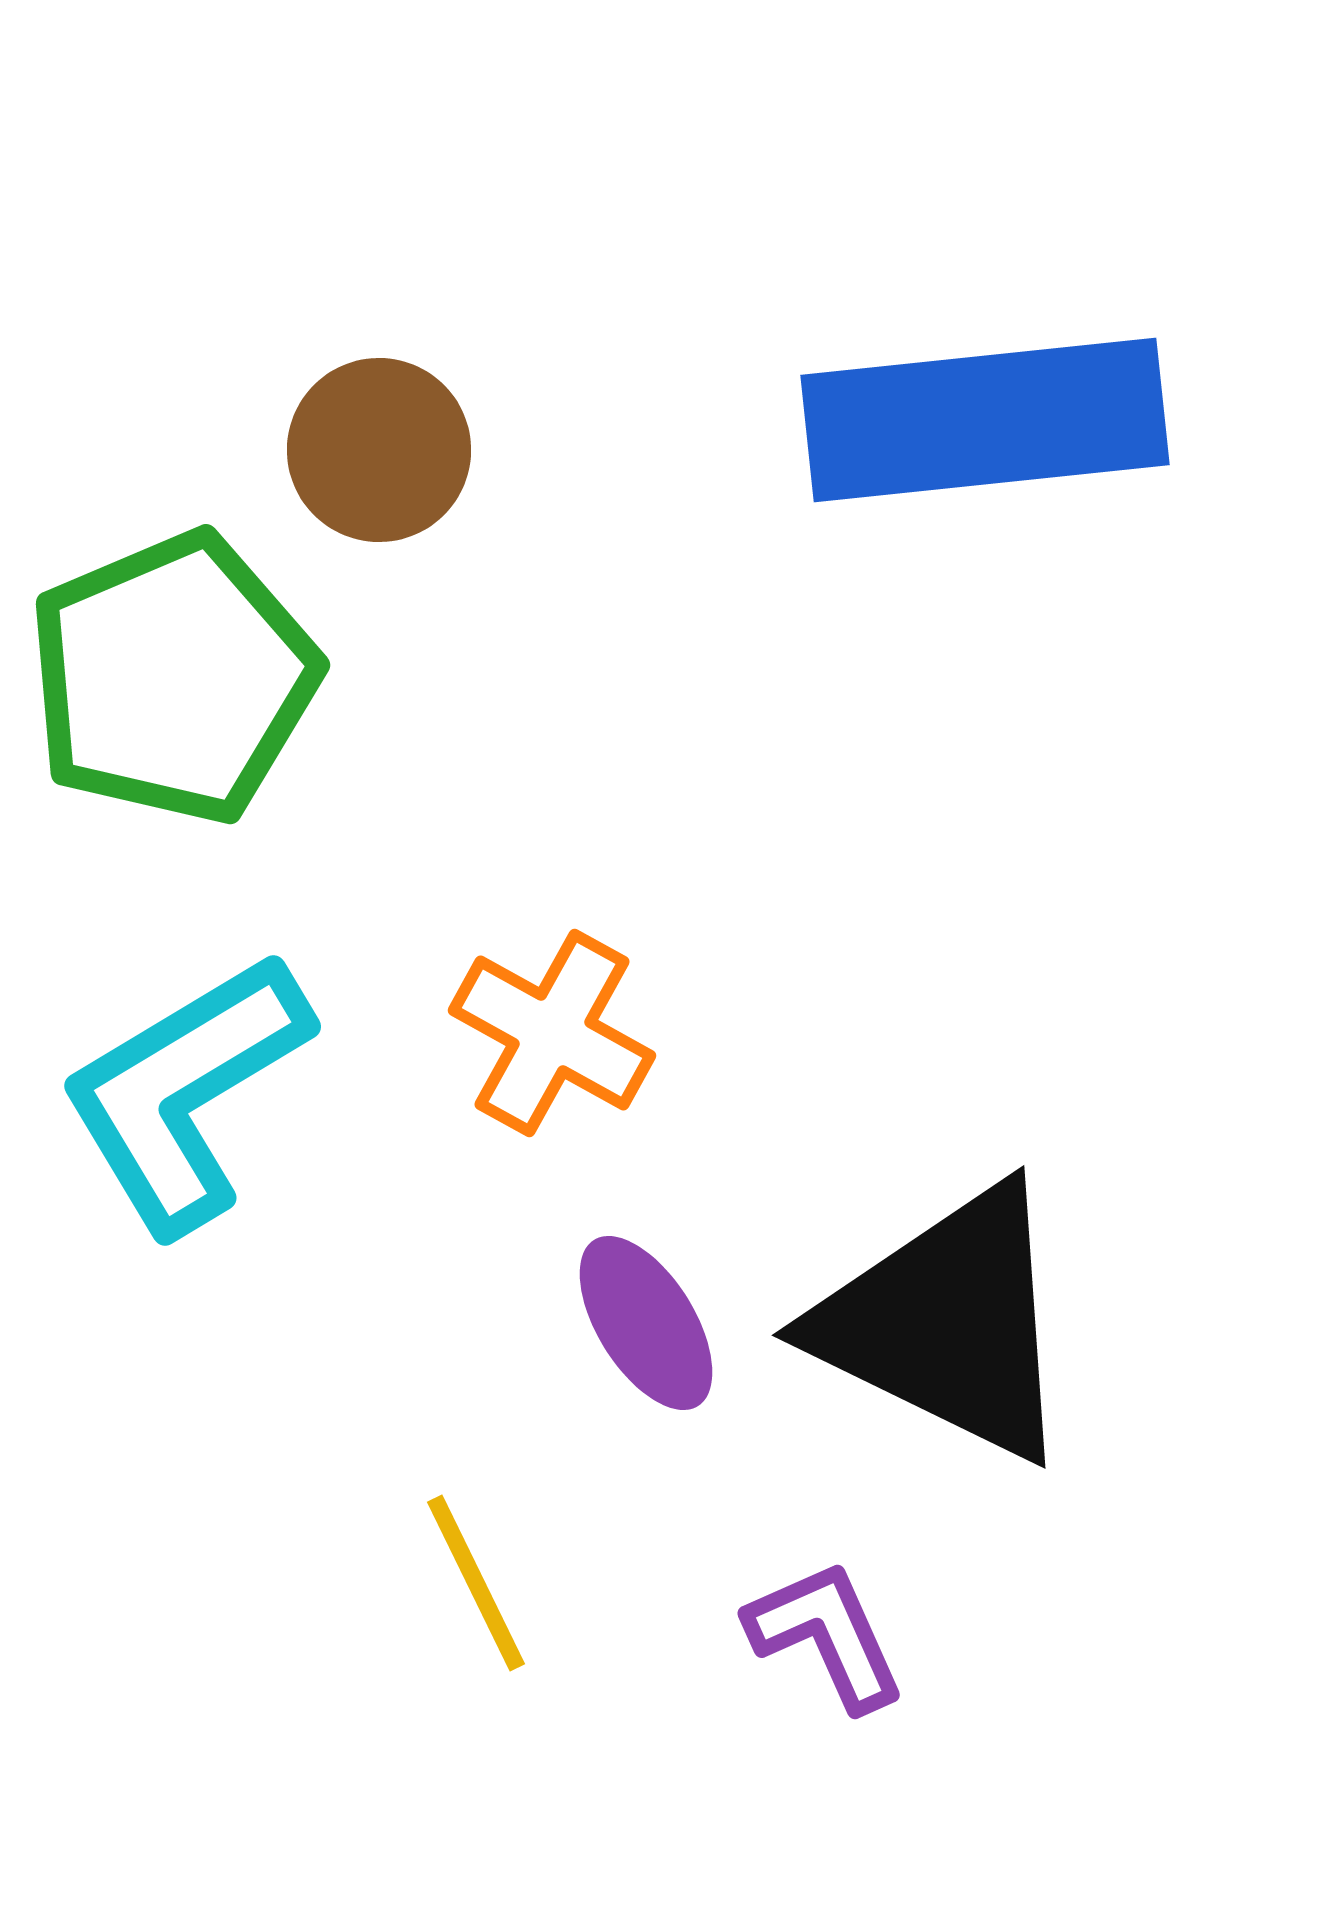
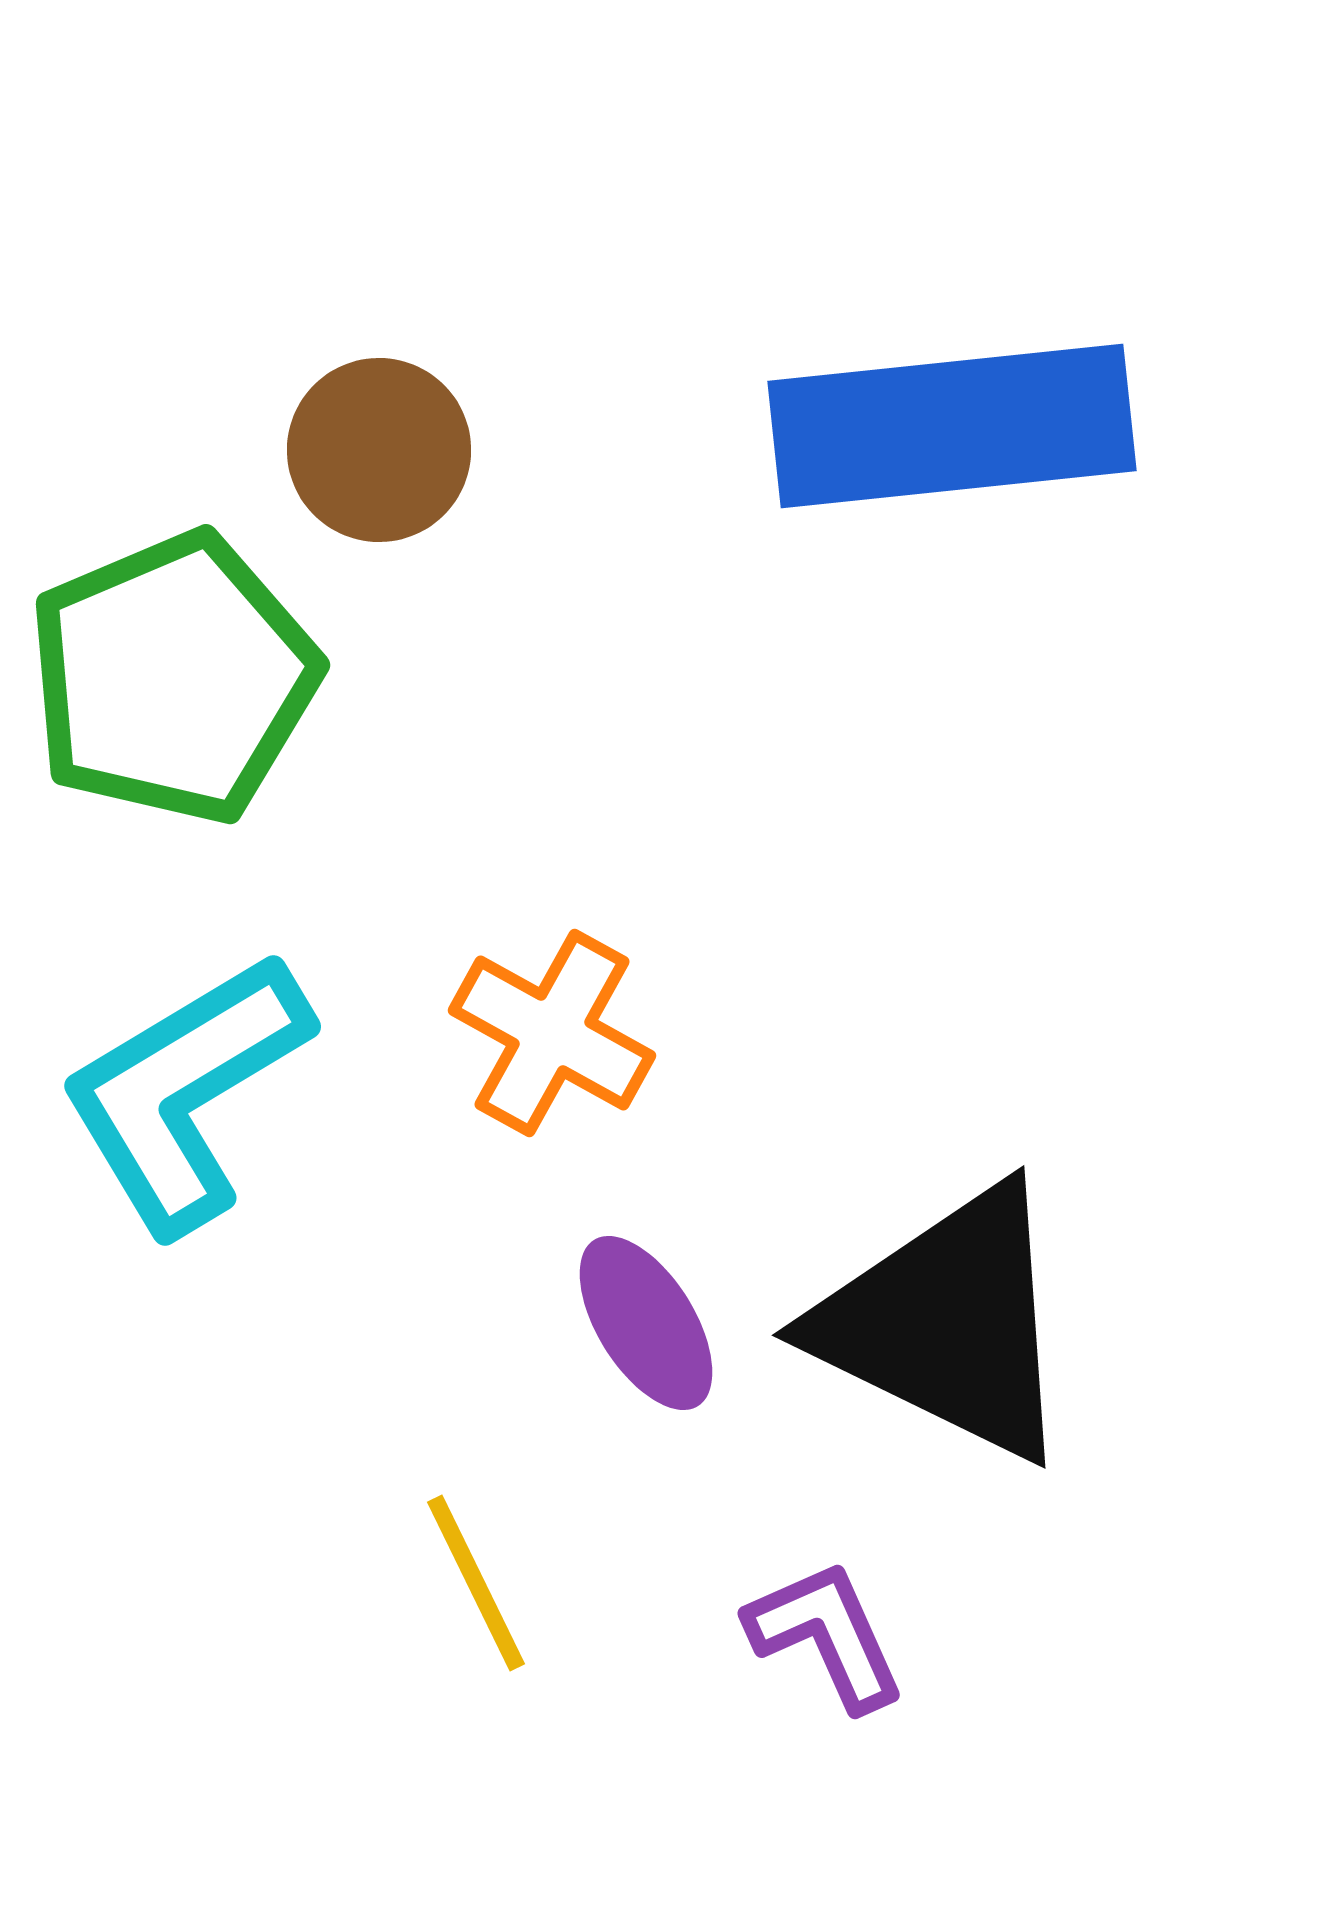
blue rectangle: moved 33 px left, 6 px down
